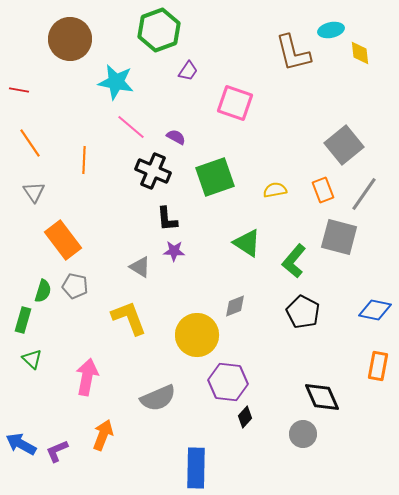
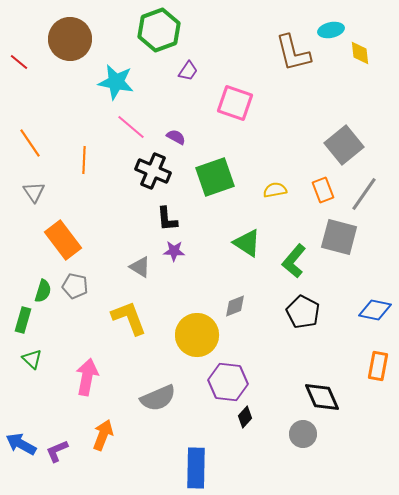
red line at (19, 90): moved 28 px up; rotated 30 degrees clockwise
